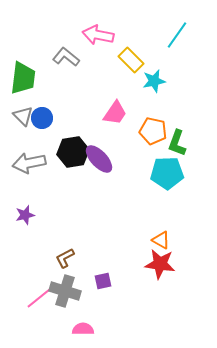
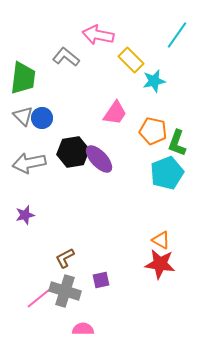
cyan pentagon: rotated 20 degrees counterclockwise
purple square: moved 2 px left, 1 px up
